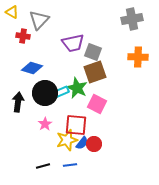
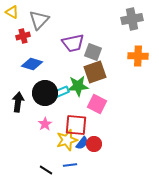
red cross: rotated 24 degrees counterclockwise
orange cross: moved 1 px up
blue diamond: moved 4 px up
green star: moved 1 px right, 2 px up; rotated 30 degrees counterclockwise
black line: moved 3 px right, 4 px down; rotated 48 degrees clockwise
